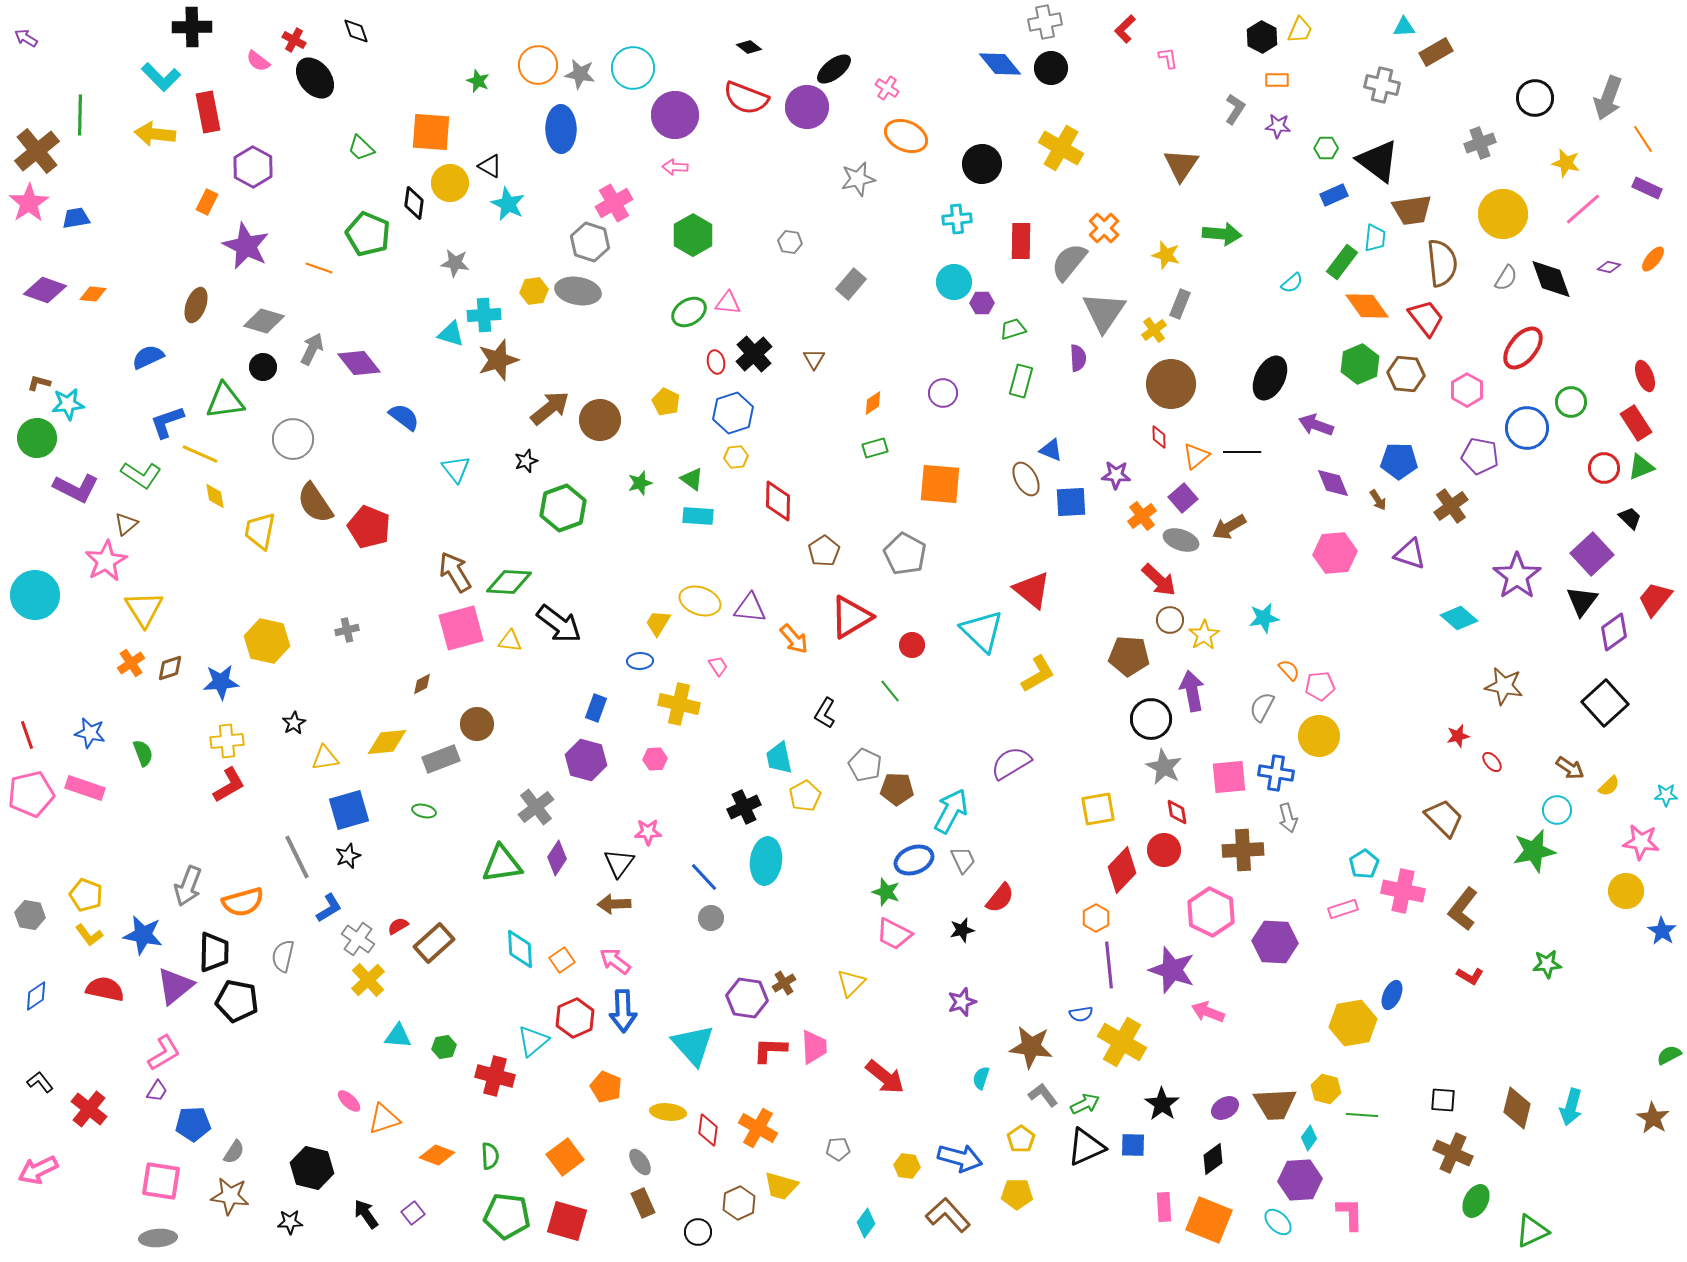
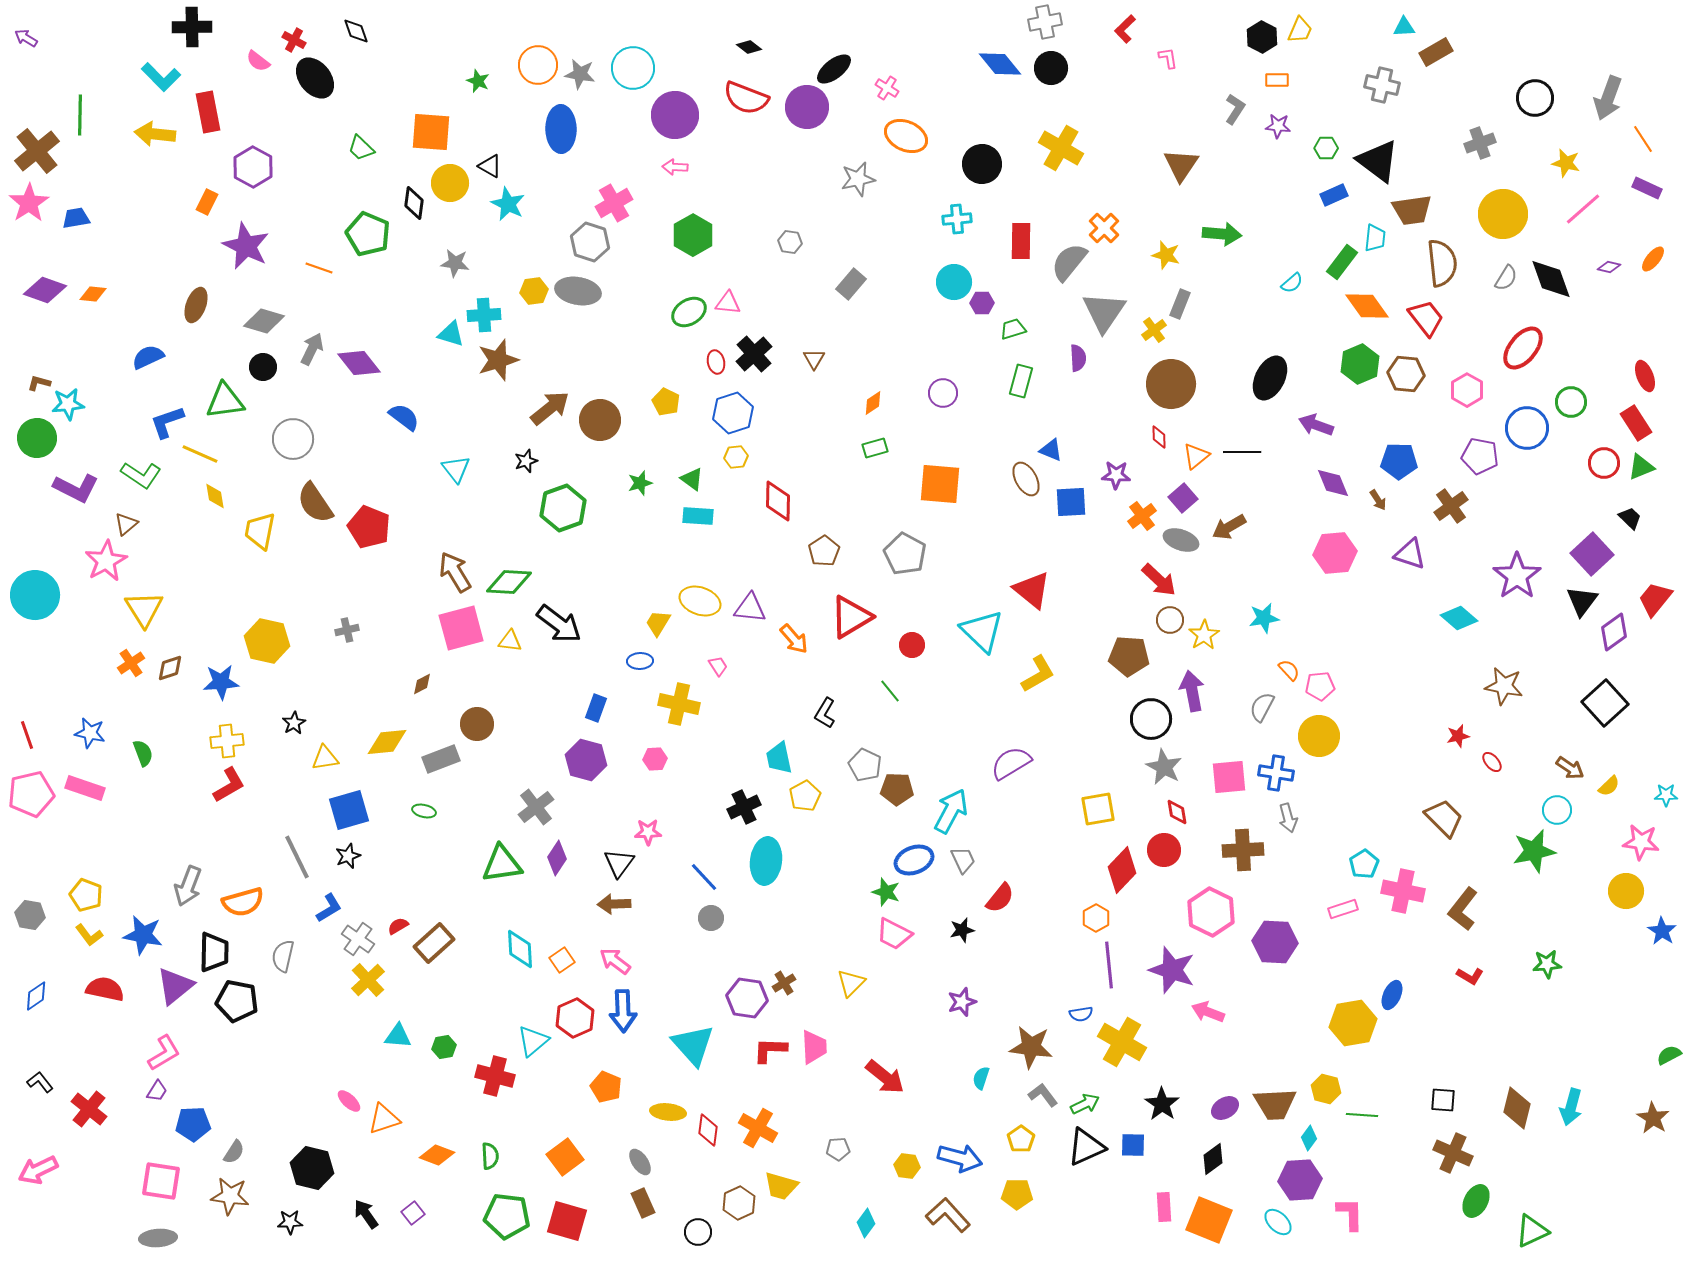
red circle at (1604, 468): moved 5 px up
